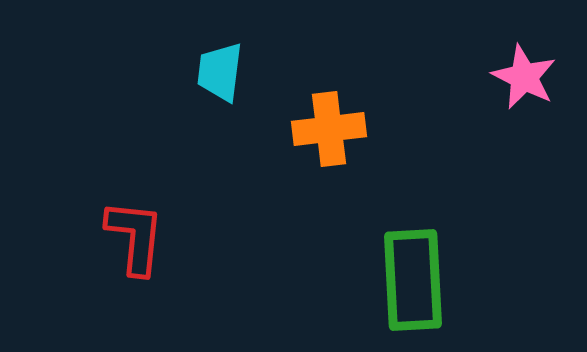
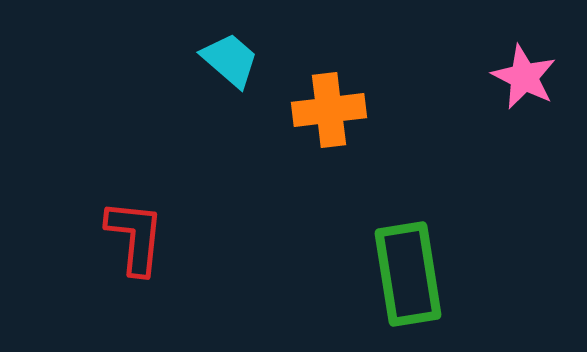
cyan trapezoid: moved 10 px right, 12 px up; rotated 124 degrees clockwise
orange cross: moved 19 px up
green rectangle: moved 5 px left, 6 px up; rotated 6 degrees counterclockwise
